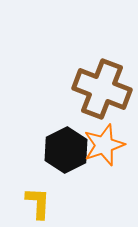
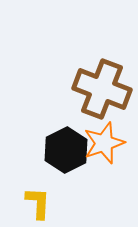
orange star: moved 2 px up
